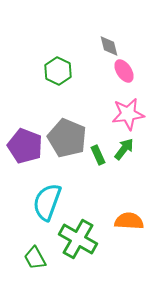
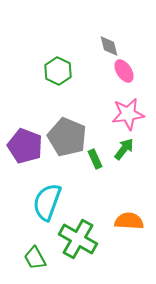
gray pentagon: moved 1 px up
green rectangle: moved 3 px left, 4 px down
